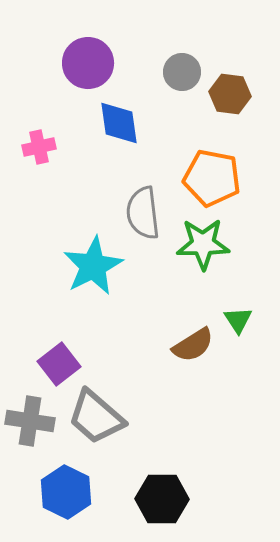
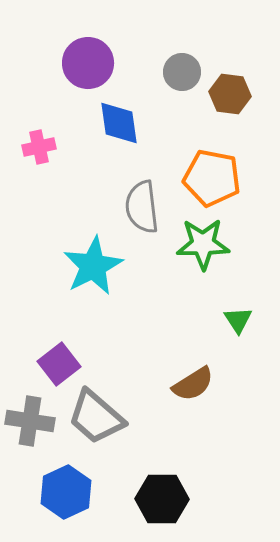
gray semicircle: moved 1 px left, 6 px up
brown semicircle: moved 39 px down
blue hexagon: rotated 9 degrees clockwise
